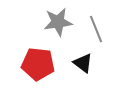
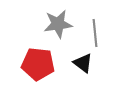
gray star: moved 2 px down
gray line: moved 1 px left, 4 px down; rotated 16 degrees clockwise
